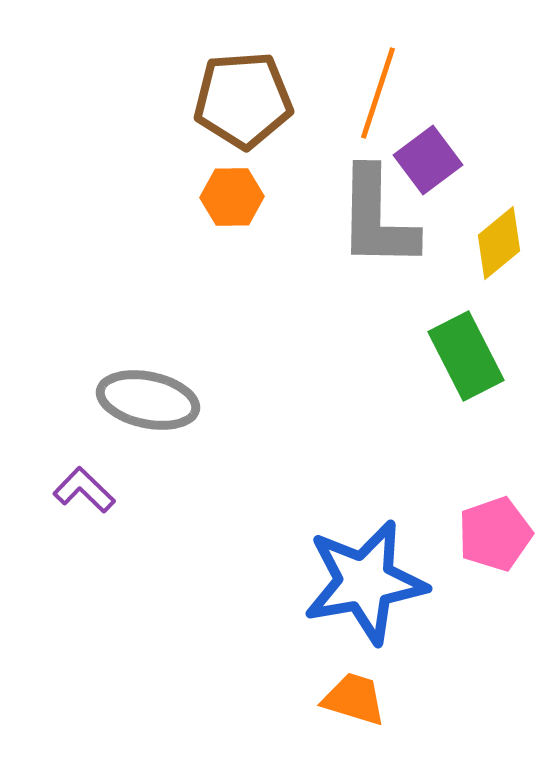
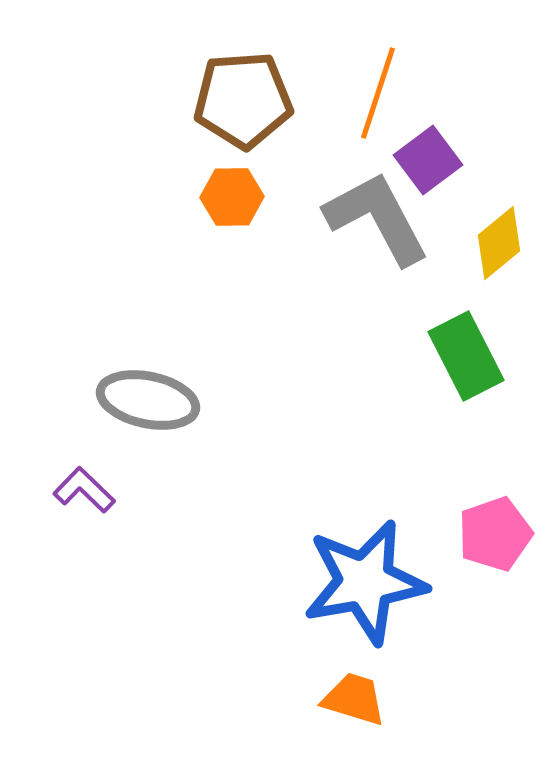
gray L-shape: rotated 151 degrees clockwise
